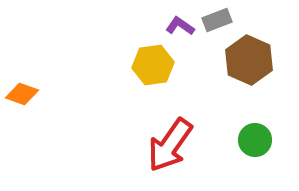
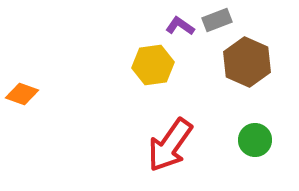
brown hexagon: moved 2 px left, 2 px down
